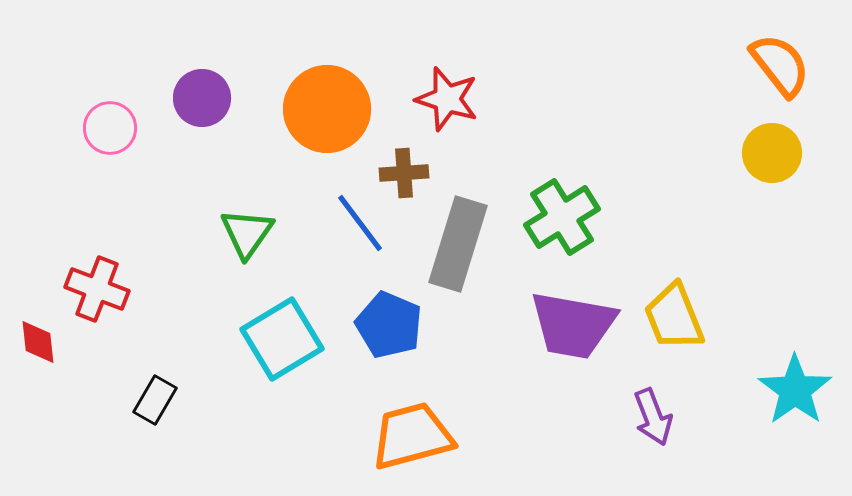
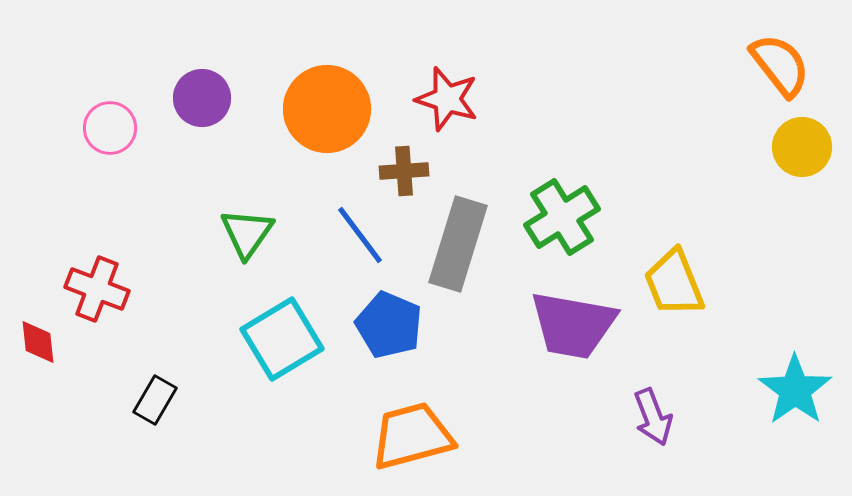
yellow circle: moved 30 px right, 6 px up
brown cross: moved 2 px up
blue line: moved 12 px down
yellow trapezoid: moved 34 px up
